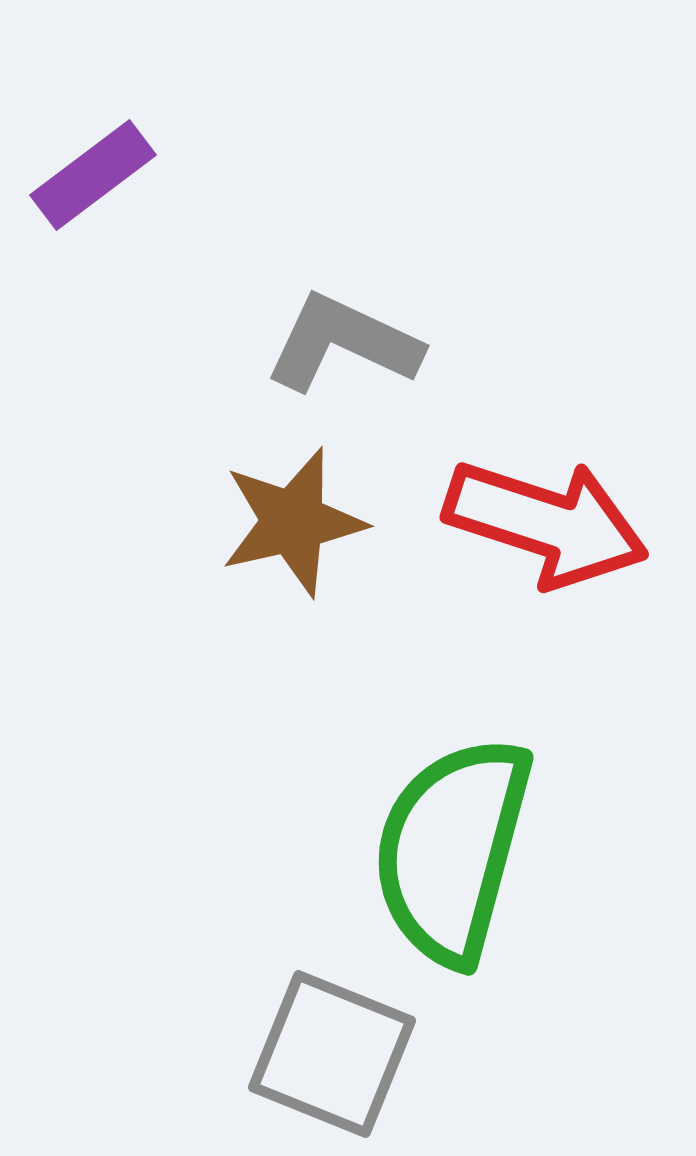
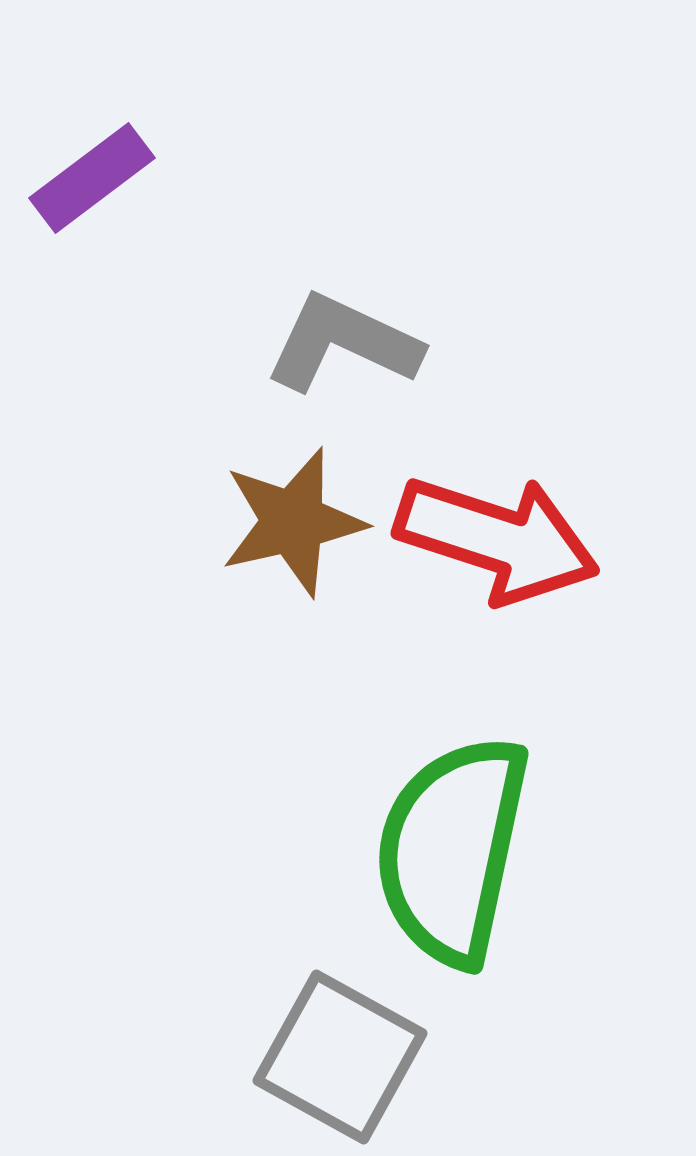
purple rectangle: moved 1 px left, 3 px down
red arrow: moved 49 px left, 16 px down
green semicircle: rotated 3 degrees counterclockwise
gray square: moved 8 px right, 3 px down; rotated 7 degrees clockwise
